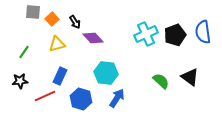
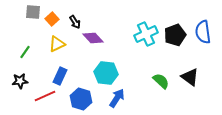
yellow triangle: rotated 12 degrees counterclockwise
green line: moved 1 px right
